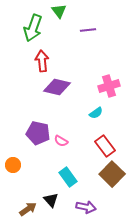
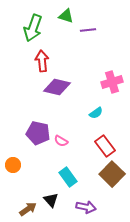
green triangle: moved 7 px right, 5 px down; rotated 35 degrees counterclockwise
pink cross: moved 3 px right, 4 px up
